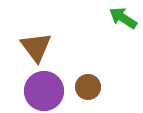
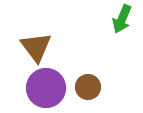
green arrow: moved 1 px left, 1 px down; rotated 100 degrees counterclockwise
purple circle: moved 2 px right, 3 px up
